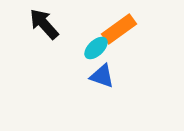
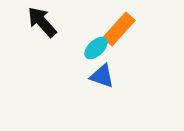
black arrow: moved 2 px left, 2 px up
orange rectangle: rotated 12 degrees counterclockwise
